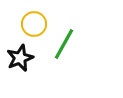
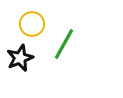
yellow circle: moved 2 px left
